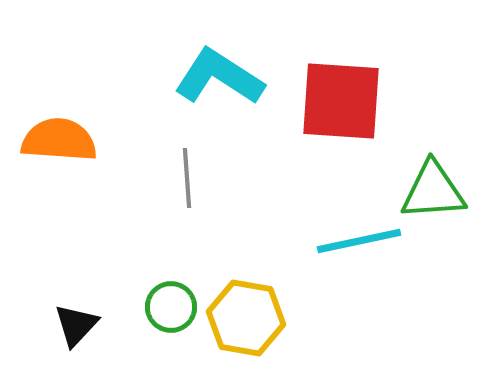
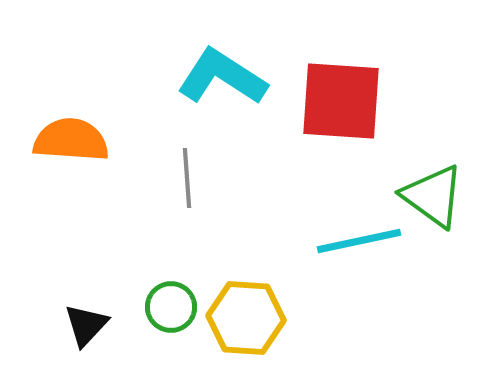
cyan L-shape: moved 3 px right
orange semicircle: moved 12 px right
green triangle: moved 5 px down; rotated 40 degrees clockwise
yellow hexagon: rotated 6 degrees counterclockwise
black triangle: moved 10 px right
